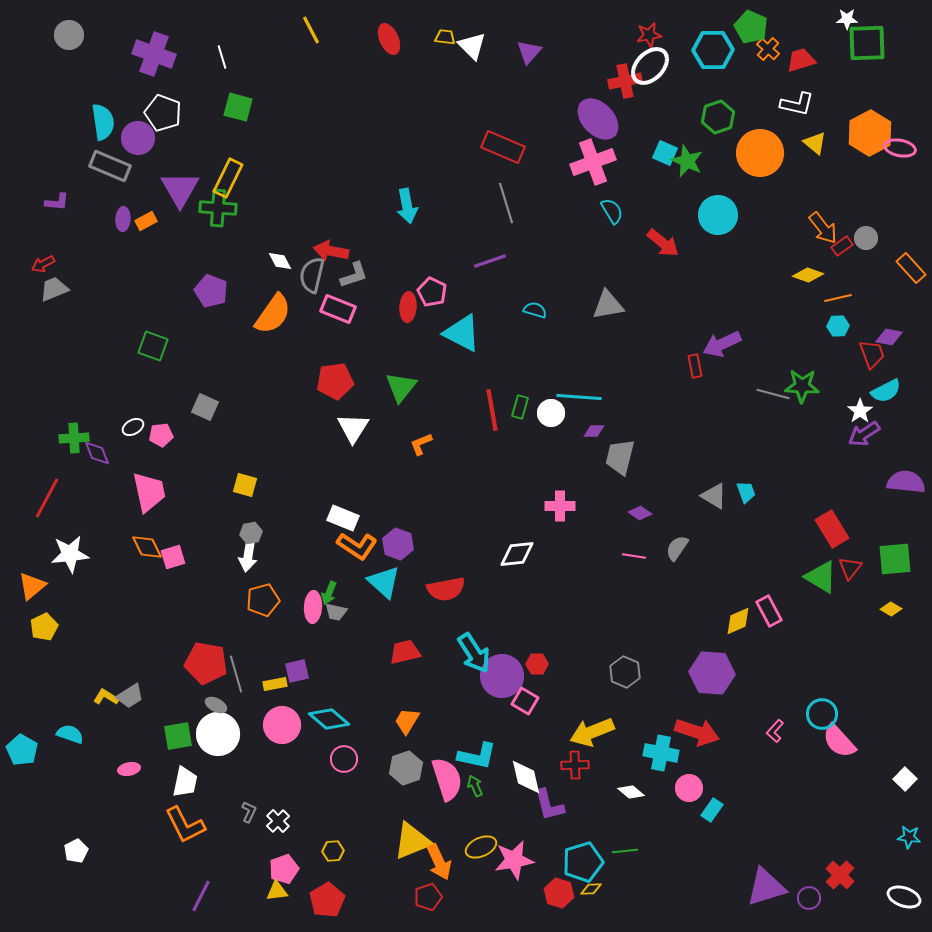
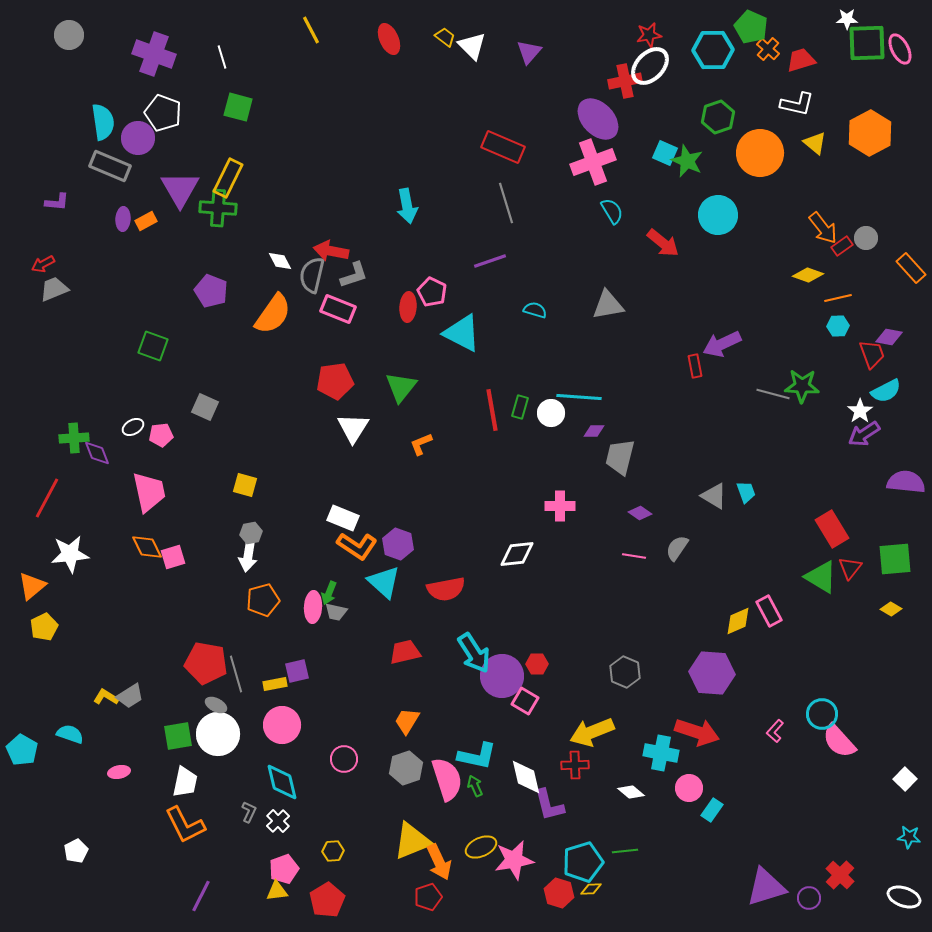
yellow trapezoid at (445, 37): rotated 30 degrees clockwise
pink ellipse at (900, 148): moved 99 px up; rotated 52 degrees clockwise
cyan diamond at (329, 719): moved 47 px left, 63 px down; rotated 36 degrees clockwise
pink ellipse at (129, 769): moved 10 px left, 3 px down
